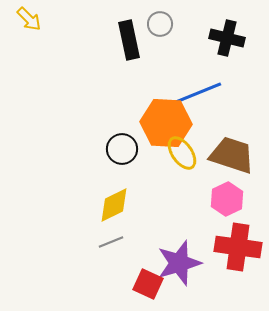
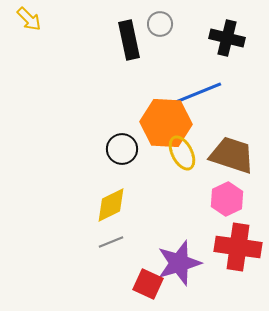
yellow ellipse: rotated 8 degrees clockwise
yellow diamond: moved 3 px left
